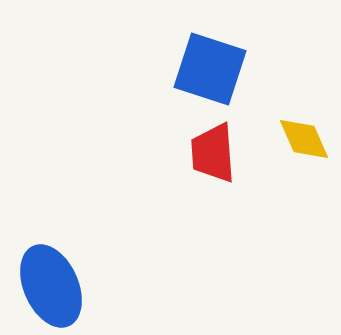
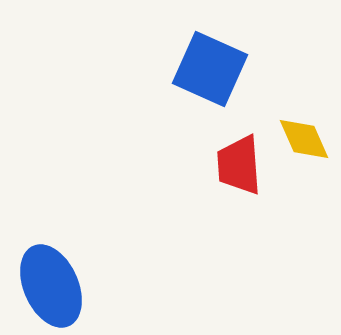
blue square: rotated 6 degrees clockwise
red trapezoid: moved 26 px right, 12 px down
